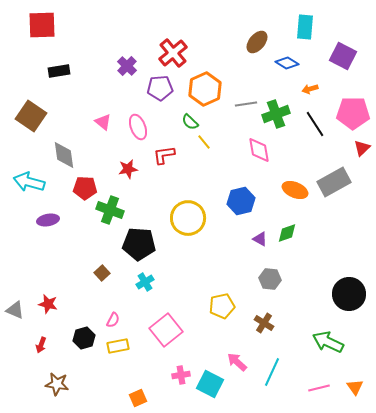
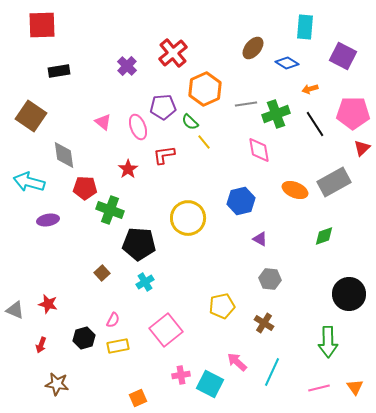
brown ellipse at (257, 42): moved 4 px left, 6 px down
purple pentagon at (160, 88): moved 3 px right, 19 px down
red star at (128, 169): rotated 24 degrees counterclockwise
green diamond at (287, 233): moved 37 px right, 3 px down
green arrow at (328, 342): rotated 116 degrees counterclockwise
